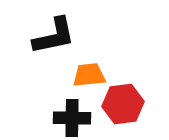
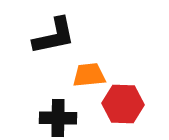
red hexagon: rotated 9 degrees clockwise
black cross: moved 14 px left
